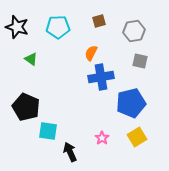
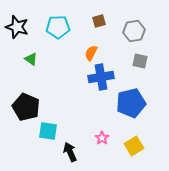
yellow square: moved 3 px left, 9 px down
